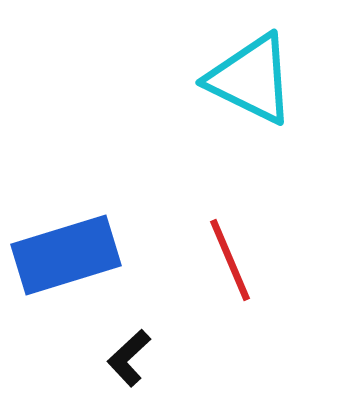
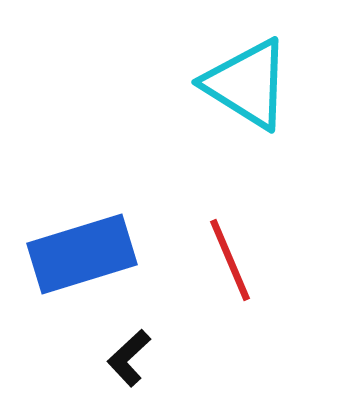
cyan triangle: moved 4 px left, 5 px down; rotated 6 degrees clockwise
blue rectangle: moved 16 px right, 1 px up
